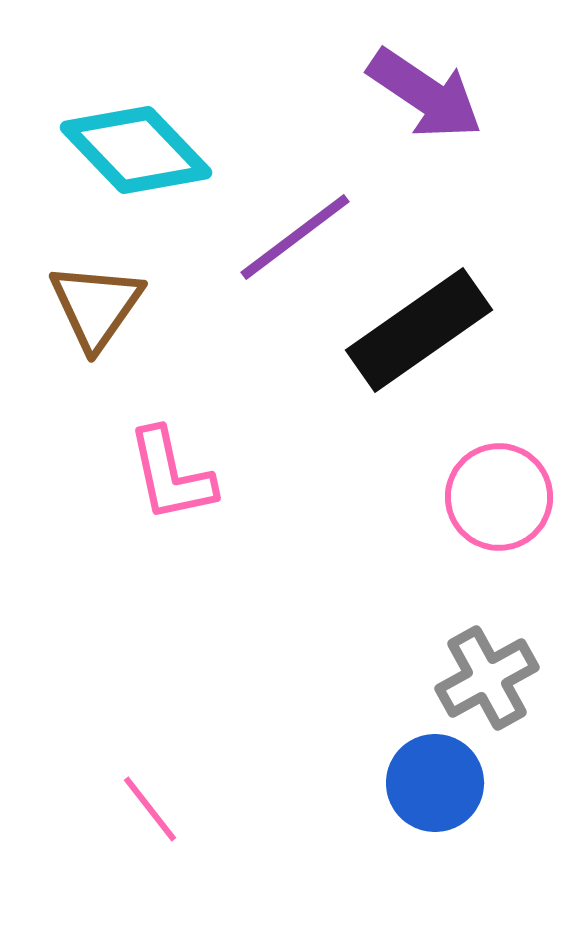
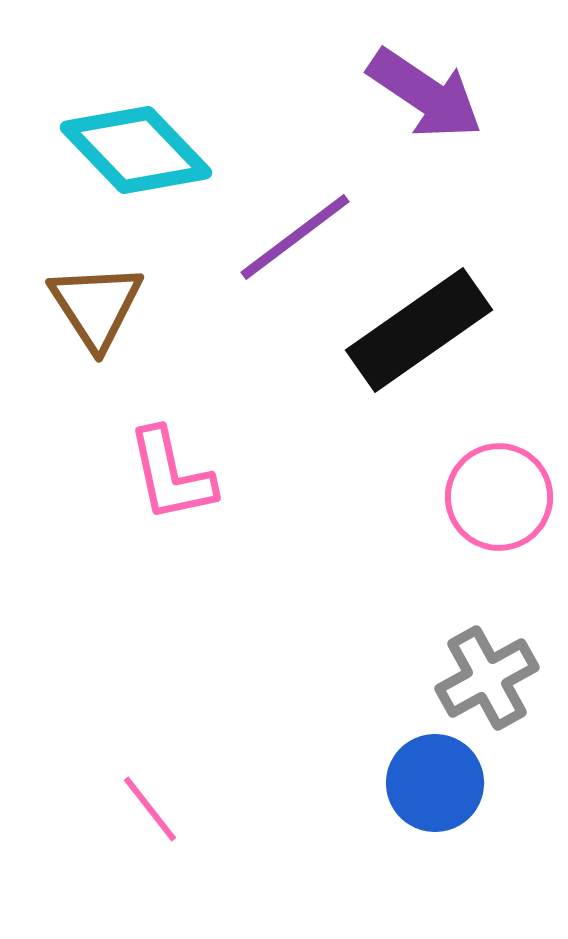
brown triangle: rotated 8 degrees counterclockwise
